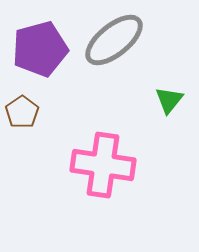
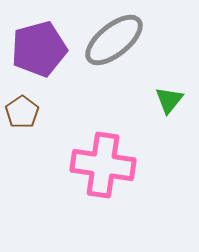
purple pentagon: moved 1 px left
